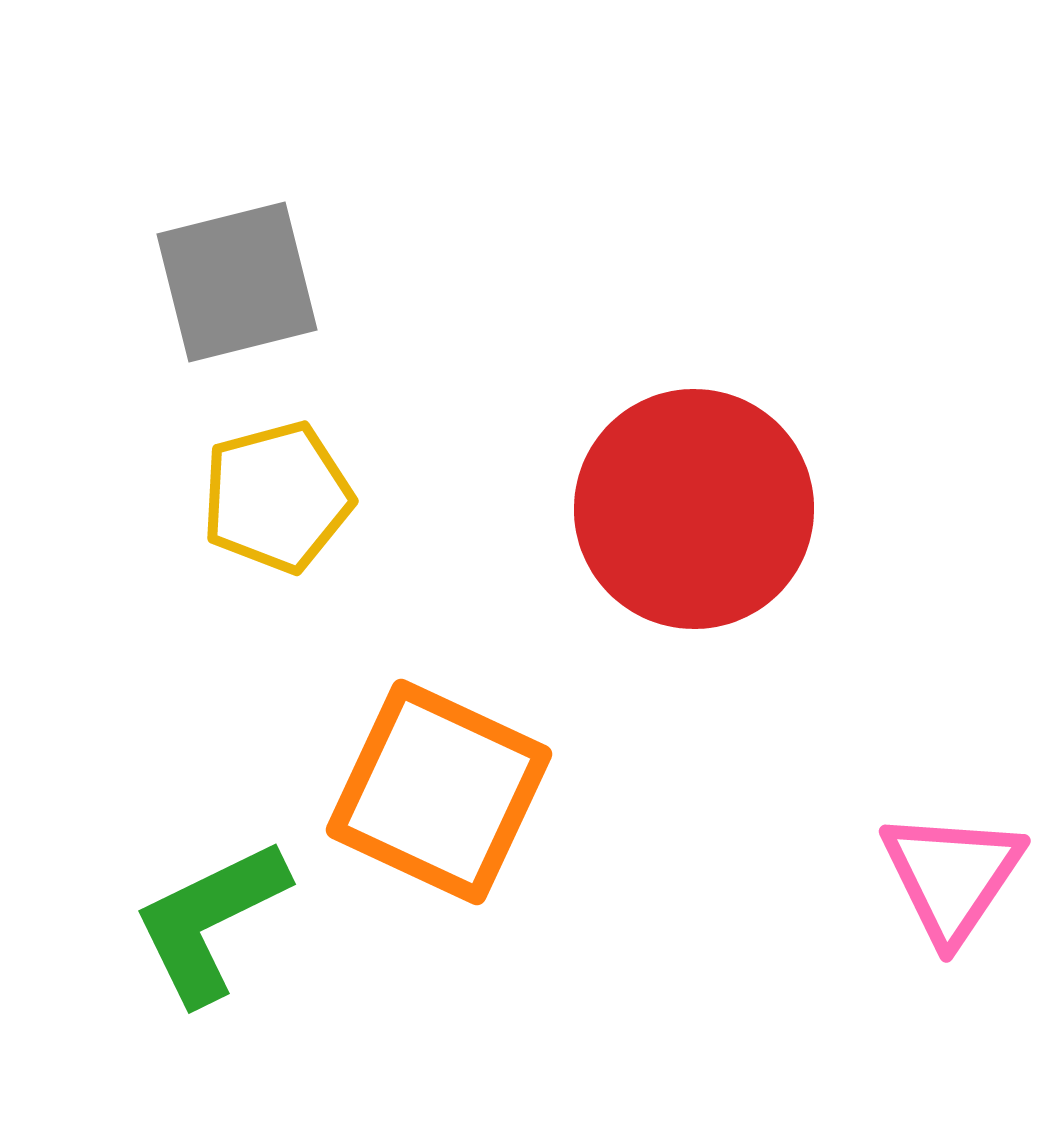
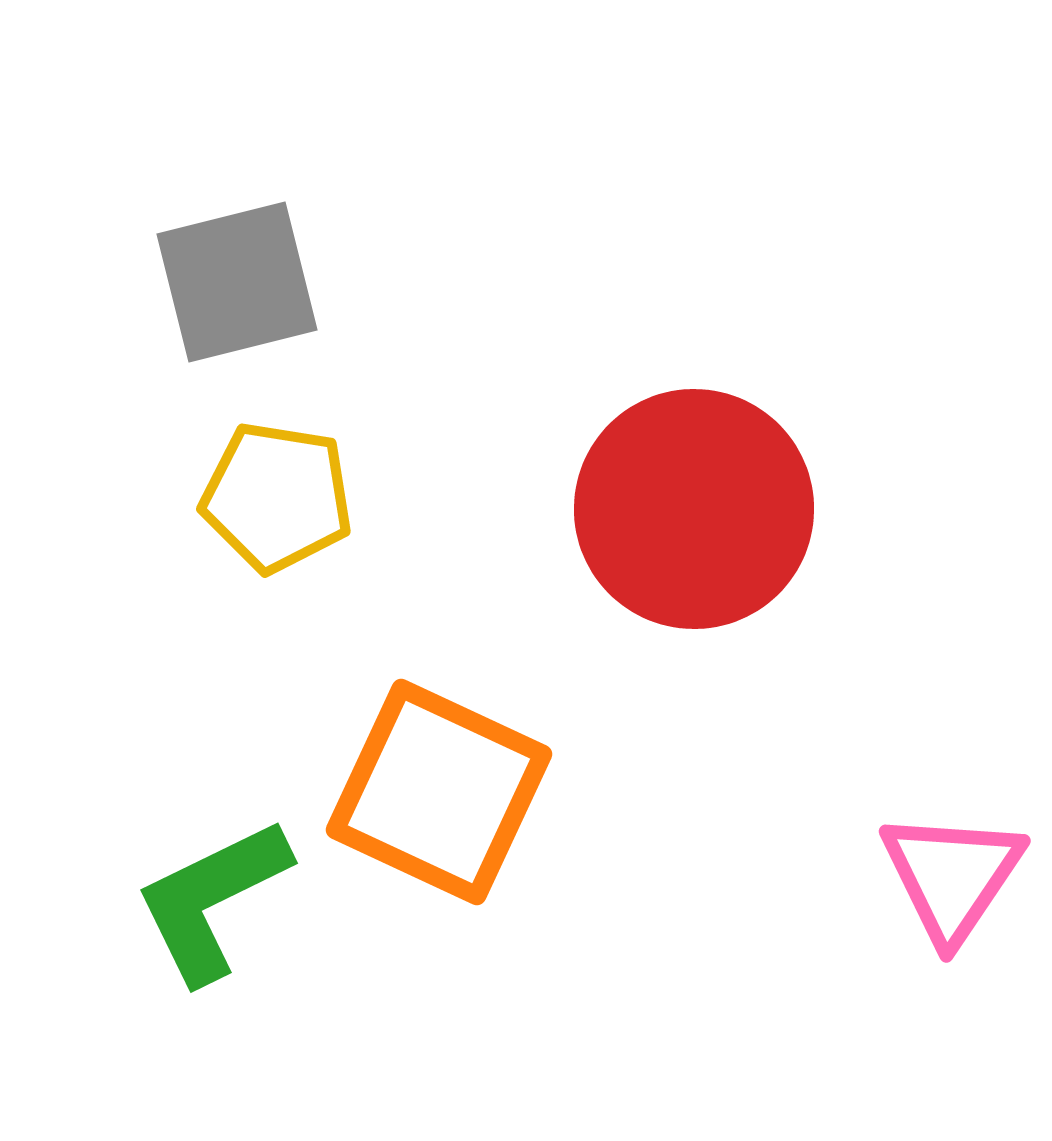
yellow pentagon: rotated 24 degrees clockwise
green L-shape: moved 2 px right, 21 px up
